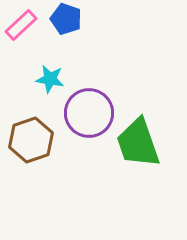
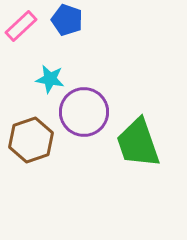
blue pentagon: moved 1 px right, 1 px down
pink rectangle: moved 1 px down
purple circle: moved 5 px left, 1 px up
